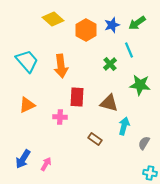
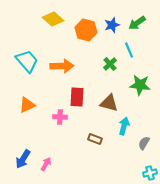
orange hexagon: rotated 15 degrees counterclockwise
orange arrow: moved 1 px right; rotated 85 degrees counterclockwise
brown rectangle: rotated 16 degrees counterclockwise
cyan cross: rotated 24 degrees counterclockwise
